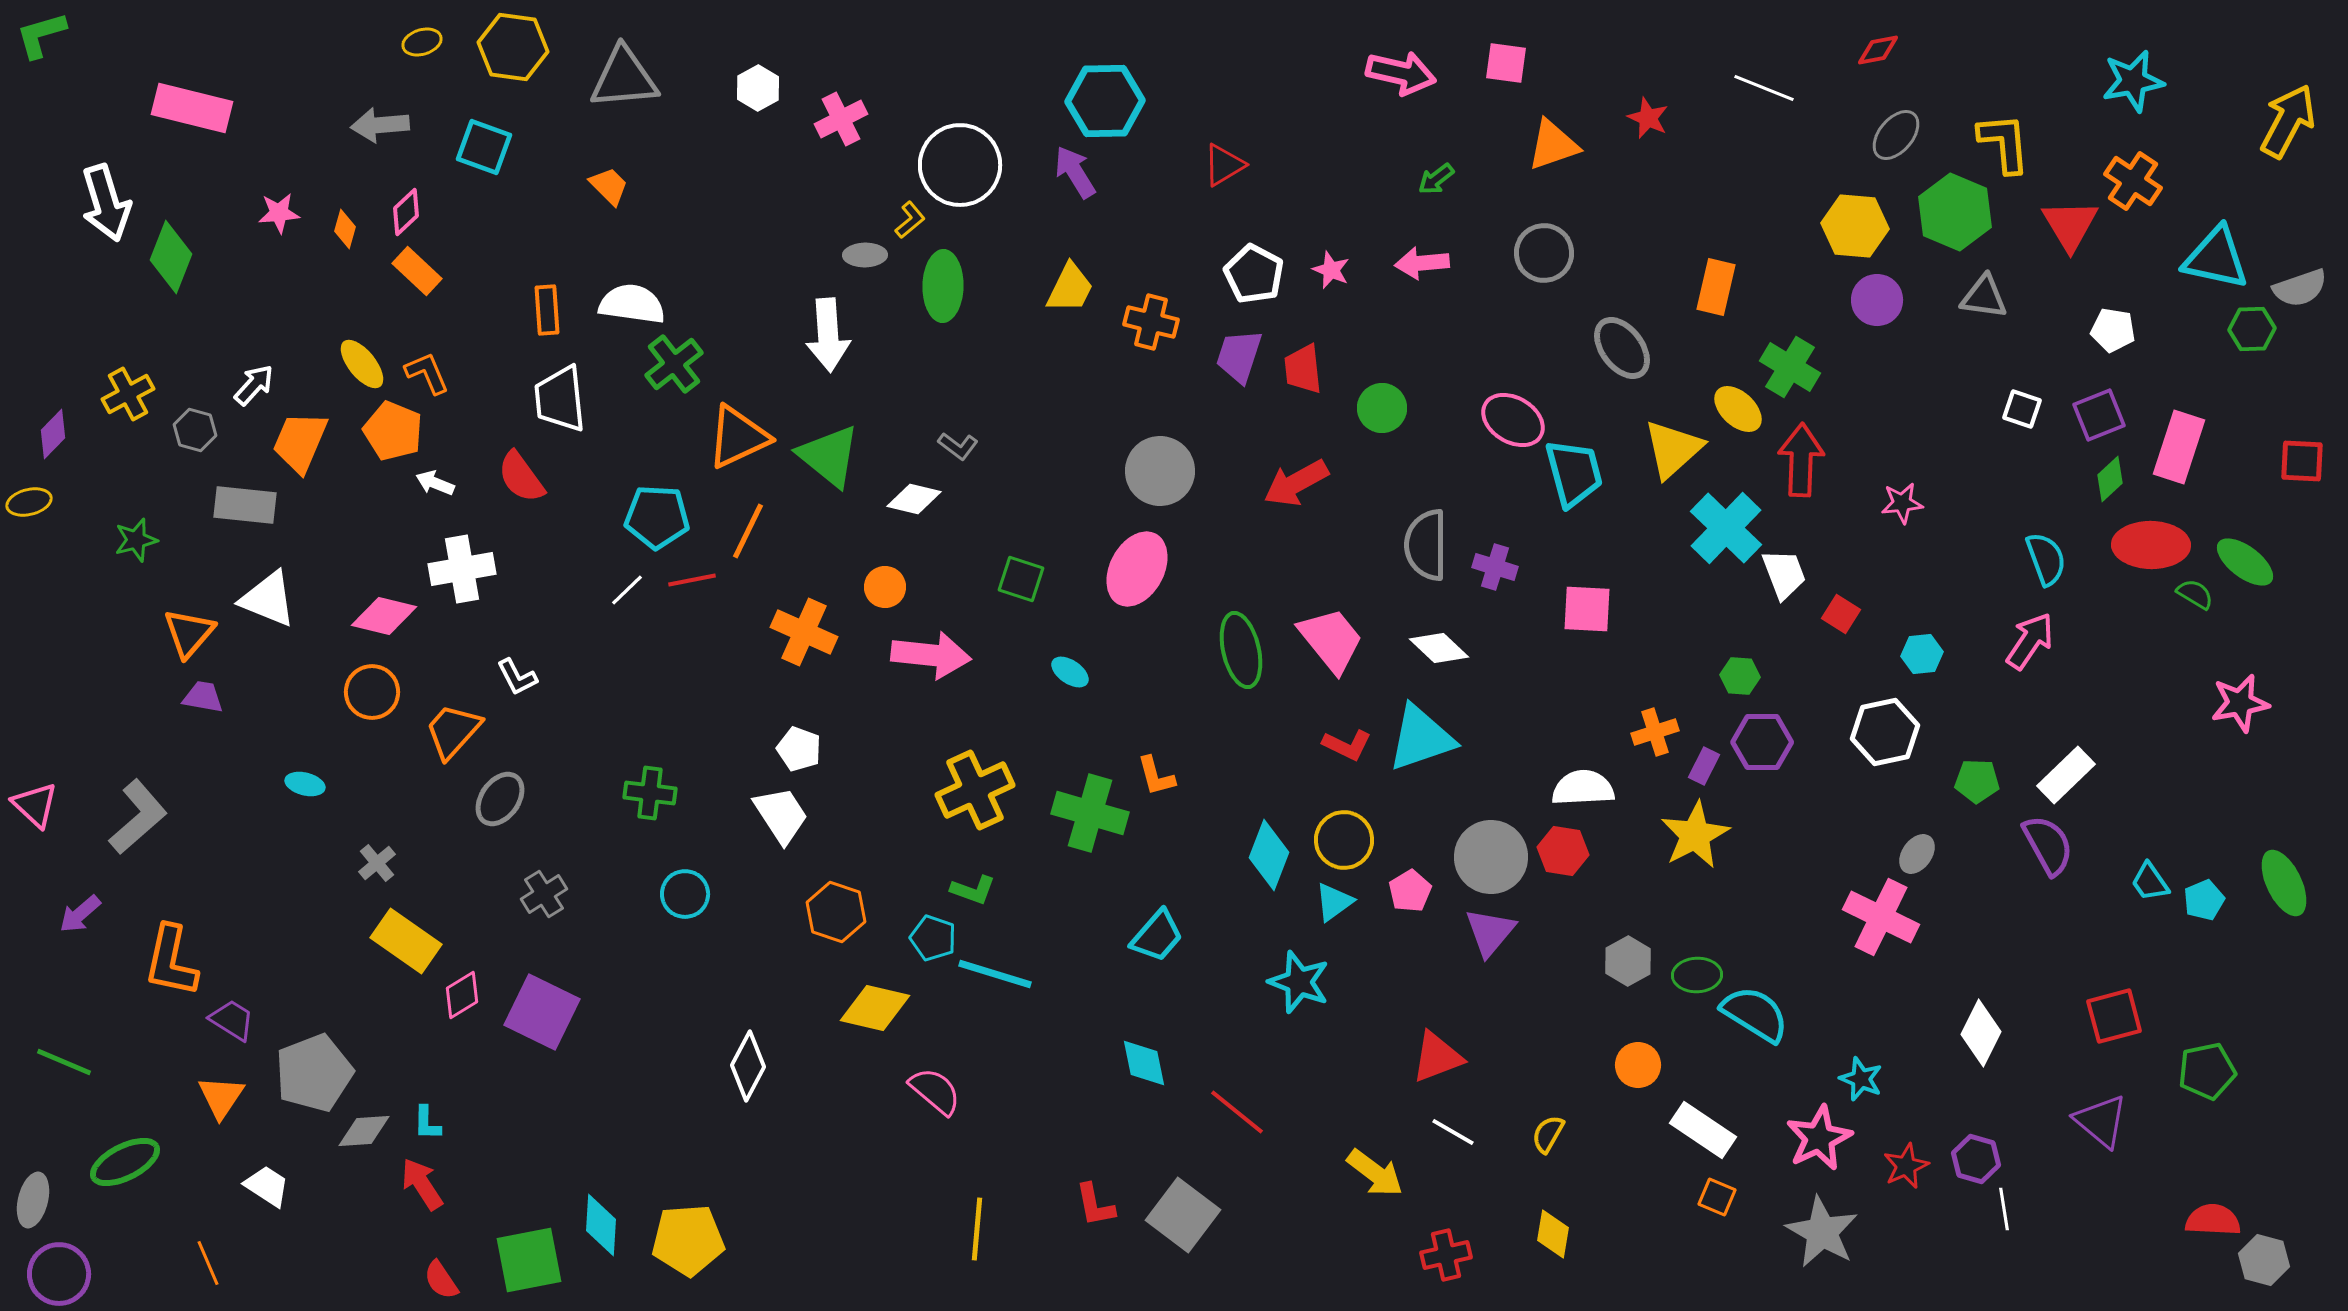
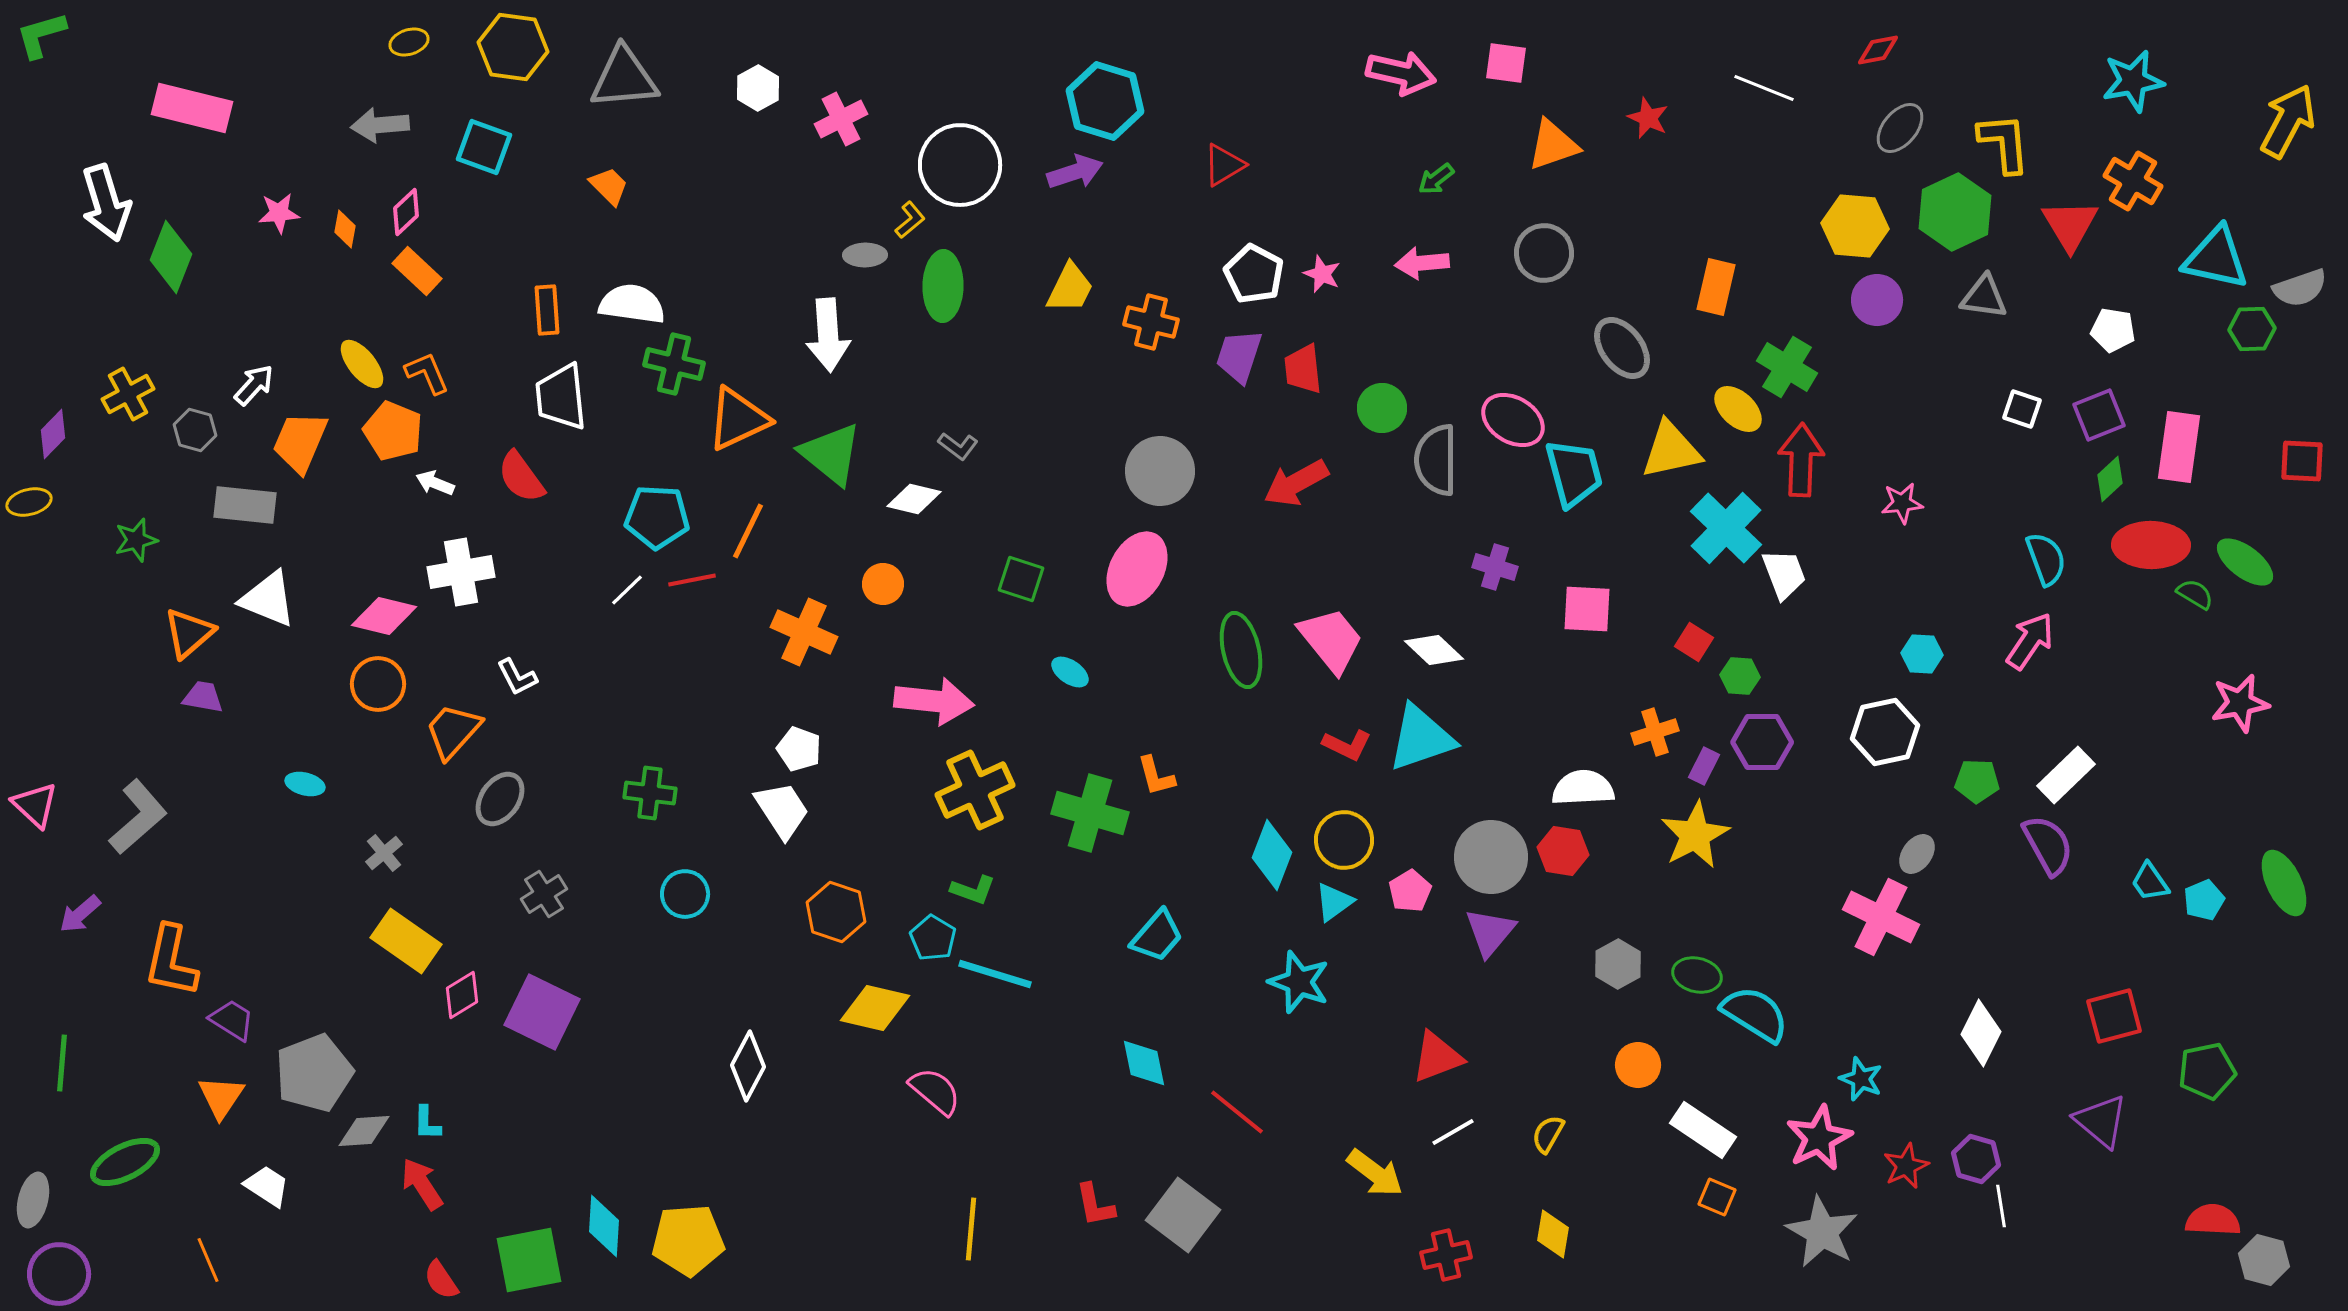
yellow ellipse at (422, 42): moved 13 px left
cyan hexagon at (1105, 101): rotated 18 degrees clockwise
gray ellipse at (1896, 135): moved 4 px right, 7 px up
purple arrow at (1075, 172): rotated 104 degrees clockwise
orange cross at (2133, 181): rotated 4 degrees counterclockwise
green hexagon at (1955, 212): rotated 12 degrees clockwise
orange diamond at (345, 229): rotated 6 degrees counterclockwise
pink star at (1331, 270): moved 9 px left, 4 px down
green cross at (674, 364): rotated 38 degrees counterclockwise
green cross at (1790, 367): moved 3 px left
white trapezoid at (560, 399): moved 1 px right, 2 px up
orange triangle at (738, 437): moved 18 px up
pink rectangle at (2179, 447): rotated 10 degrees counterclockwise
yellow triangle at (1673, 449): moved 2 px left, 1 px down; rotated 30 degrees clockwise
green triangle at (829, 456): moved 2 px right, 2 px up
gray semicircle at (1426, 545): moved 10 px right, 85 px up
white cross at (462, 569): moved 1 px left, 3 px down
orange circle at (885, 587): moved 2 px left, 3 px up
red square at (1841, 614): moved 147 px left, 28 px down
orange triangle at (189, 633): rotated 8 degrees clockwise
white diamond at (1439, 648): moved 5 px left, 2 px down
cyan hexagon at (1922, 654): rotated 9 degrees clockwise
pink arrow at (931, 655): moved 3 px right, 46 px down
orange circle at (372, 692): moved 6 px right, 8 px up
white trapezoid at (781, 815): moved 1 px right, 5 px up
cyan diamond at (1269, 855): moved 3 px right
gray cross at (377, 863): moved 7 px right, 10 px up
cyan pentagon at (933, 938): rotated 12 degrees clockwise
gray hexagon at (1628, 961): moved 10 px left, 3 px down
green ellipse at (1697, 975): rotated 15 degrees clockwise
green line at (64, 1062): moved 2 px left, 1 px down; rotated 72 degrees clockwise
white line at (1453, 1132): rotated 60 degrees counterclockwise
white line at (2004, 1209): moved 3 px left, 3 px up
cyan diamond at (601, 1225): moved 3 px right, 1 px down
yellow line at (977, 1229): moved 6 px left
orange line at (208, 1263): moved 3 px up
